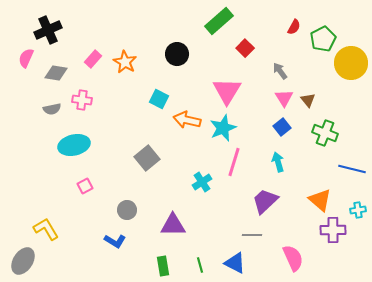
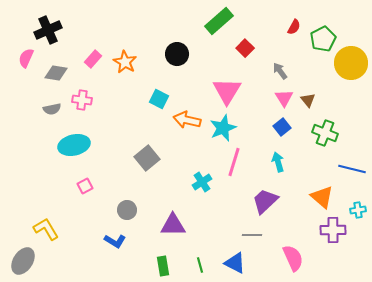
orange triangle at (320, 200): moved 2 px right, 3 px up
